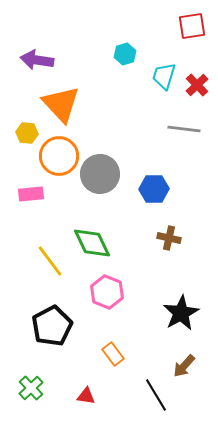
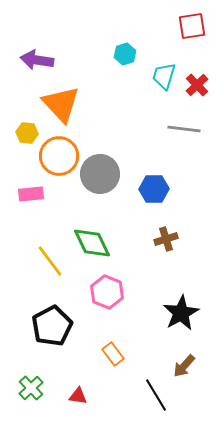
brown cross: moved 3 px left, 1 px down; rotated 30 degrees counterclockwise
red triangle: moved 8 px left
